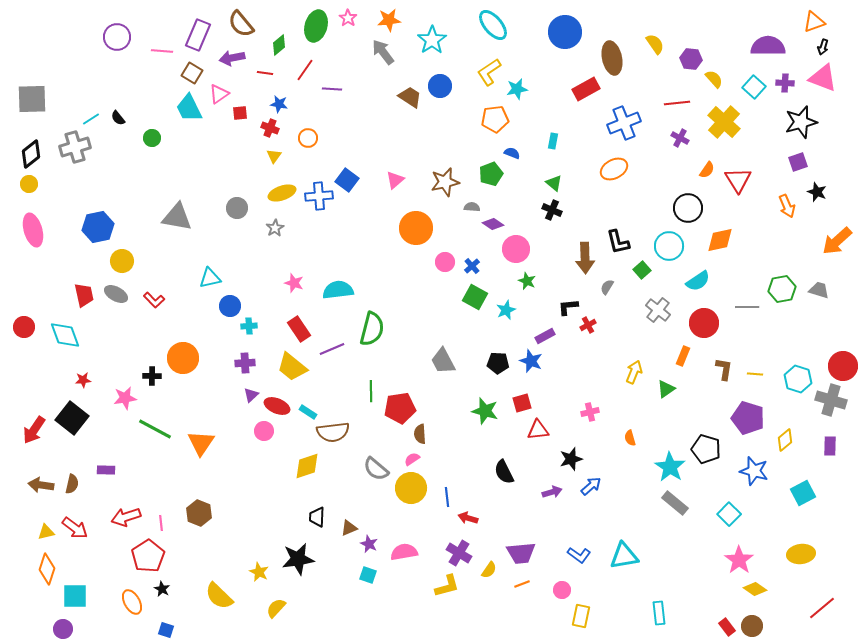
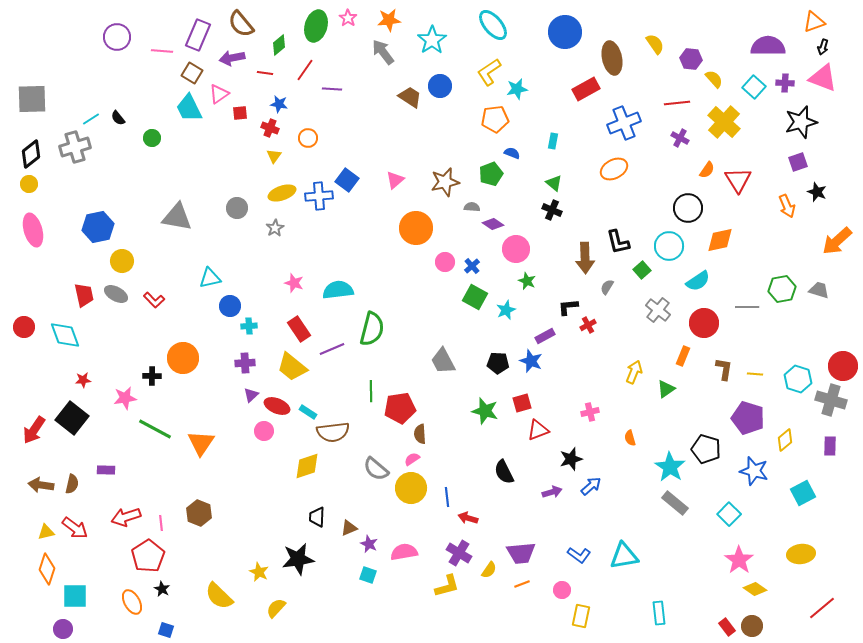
red triangle at (538, 430): rotated 15 degrees counterclockwise
